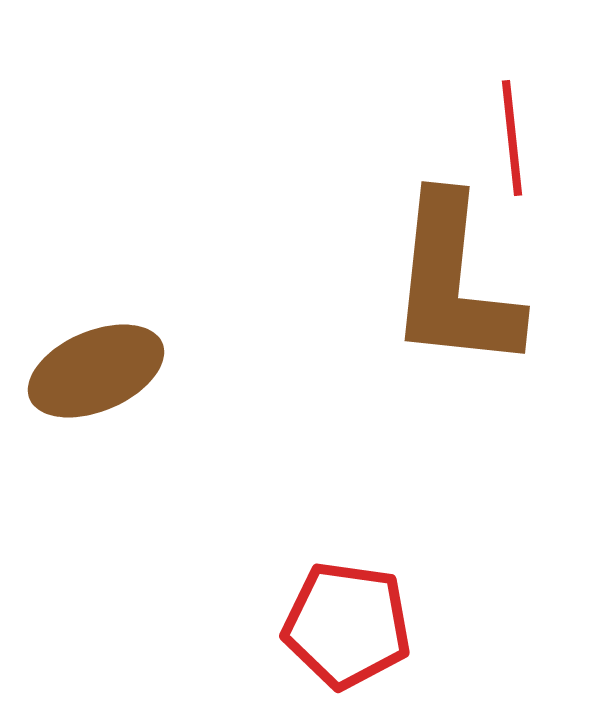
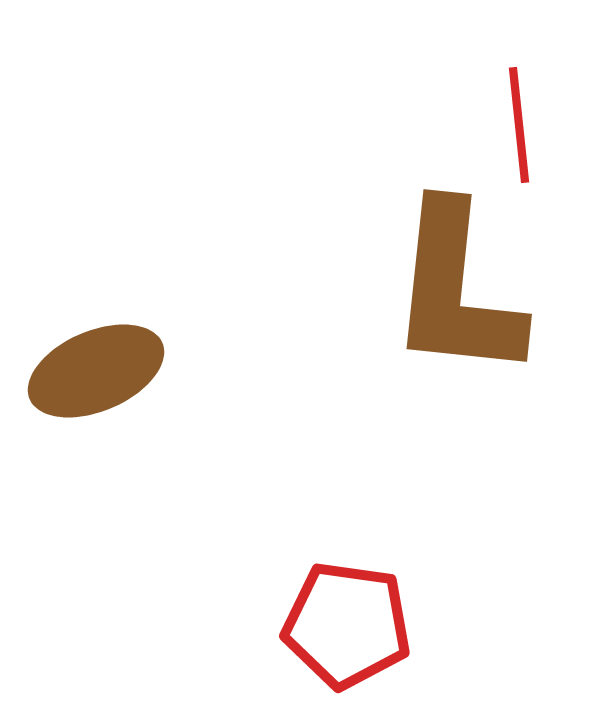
red line: moved 7 px right, 13 px up
brown L-shape: moved 2 px right, 8 px down
